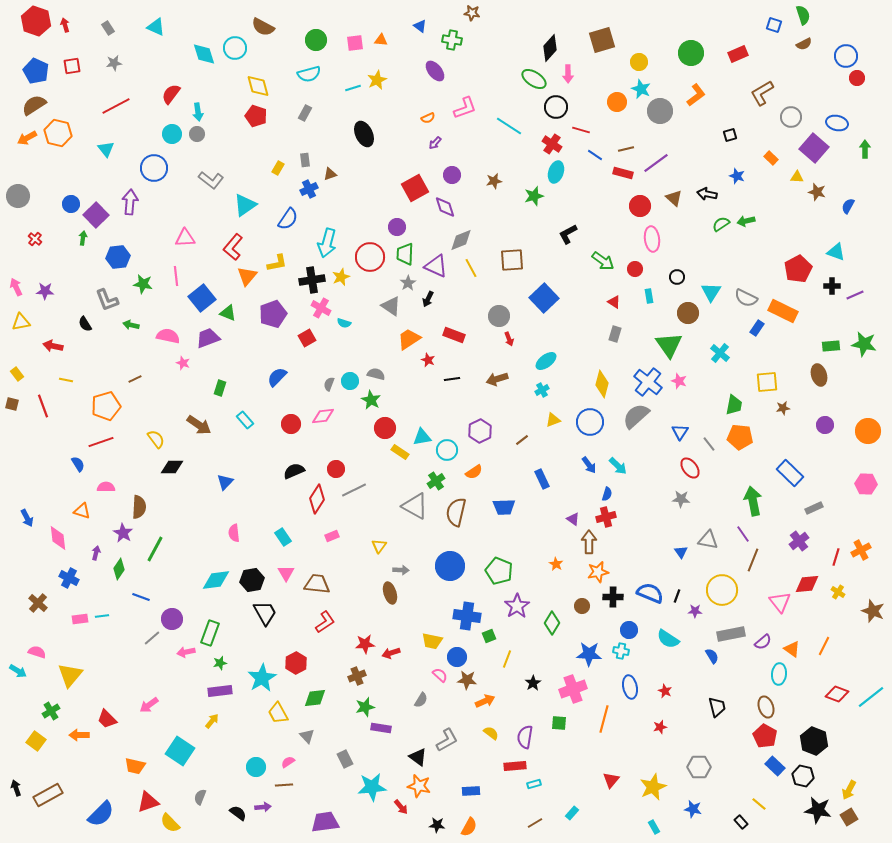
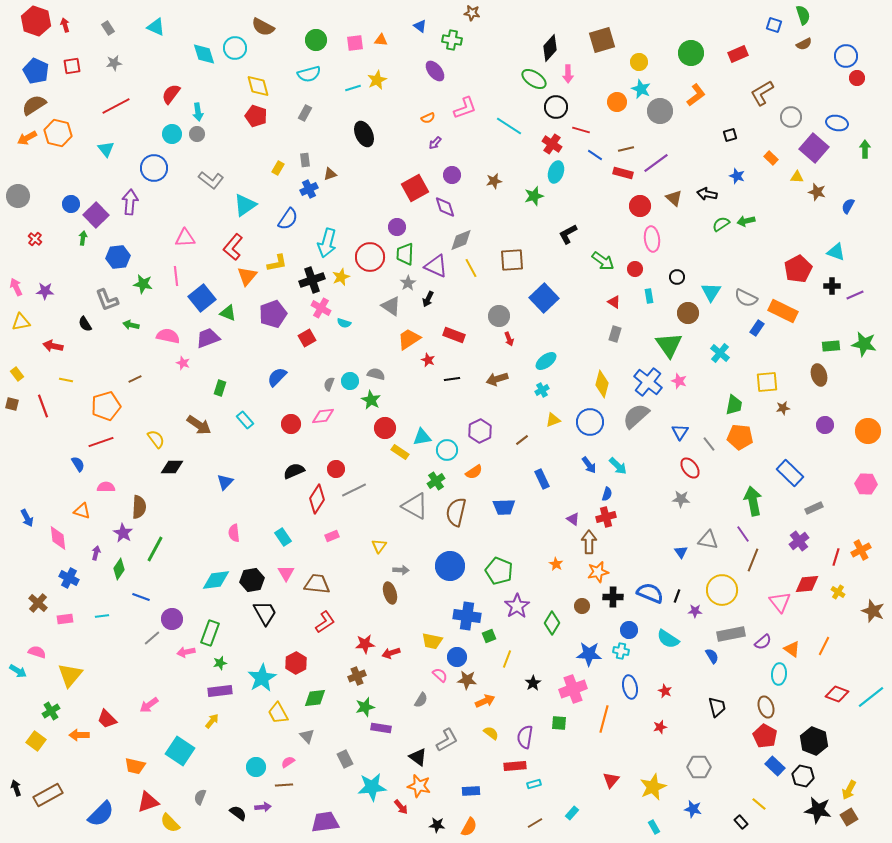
black cross at (312, 280): rotated 10 degrees counterclockwise
pink rectangle at (80, 619): moved 15 px left
